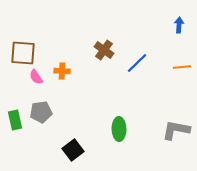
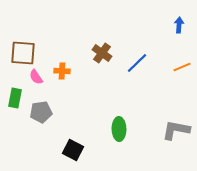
brown cross: moved 2 px left, 3 px down
orange line: rotated 18 degrees counterclockwise
green rectangle: moved 22 px up; rotated 24 degrees clockwise
black square: rotated 25 degrees counterclockwise
